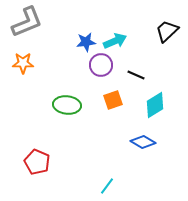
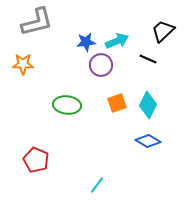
gray L-shape: moved 10 px right; rotated 8 degrees clockwise
black trapezoid: moved 4 px left
cyan arrow: moved 2 px right
orange star: moved 1 px down
black line: moved 12 px right, 16 px up
orange square: moved 4 px right, 3 px down
cyan diamond: moved 7 px left; rotated 32 degrees counterclockwise
blue diamond: moved 5 px right, 1 px up
red pentagon: moved 1 px left, 2 px up
cyan line: moved 10 px left, 1 px up
